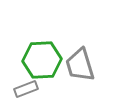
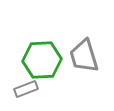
gray trapezoid: moved 4 px right, 9 px up
